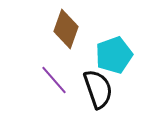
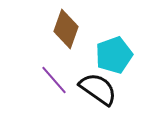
black semicircle: rotated 36 degrees counterclockwise
